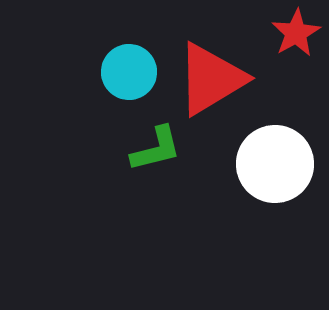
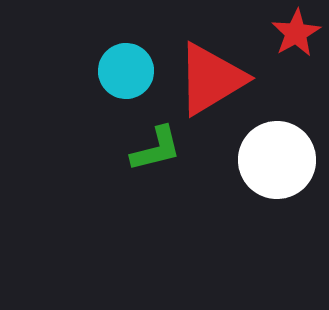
cyan circle: moved 3 px left, 1 px up
white circle: moved 2 px right, 4 px up
